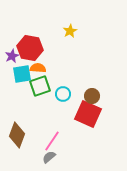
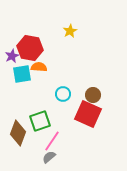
orange semicircle: moved 1 px right, 1 px up
green square: moved 35 px down
brown circle: moved 1 px right, 1 px up
brown diamond: moved 1 px right, 2 px up
